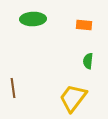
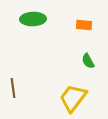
green semicircle: rotated 35 degrees counterclockwise
